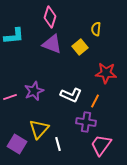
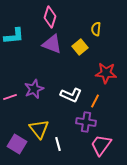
purple star: moved 2 px up
yellow triangle: rotated 20 degrees counterclockwise
